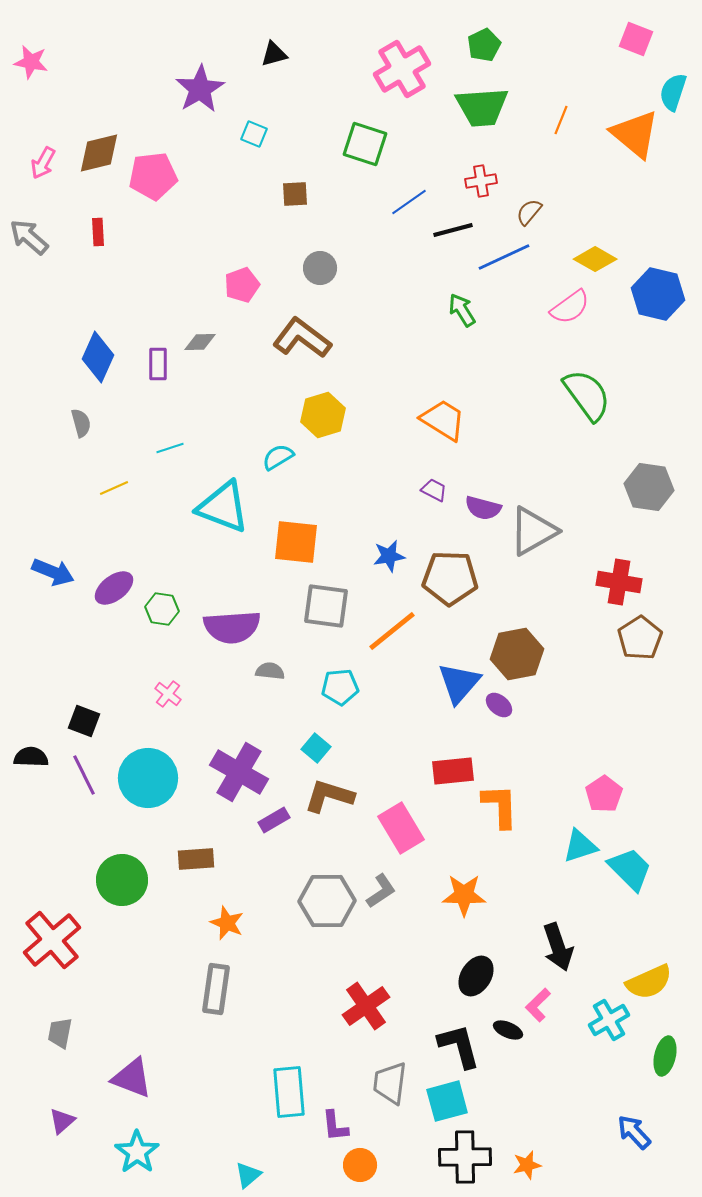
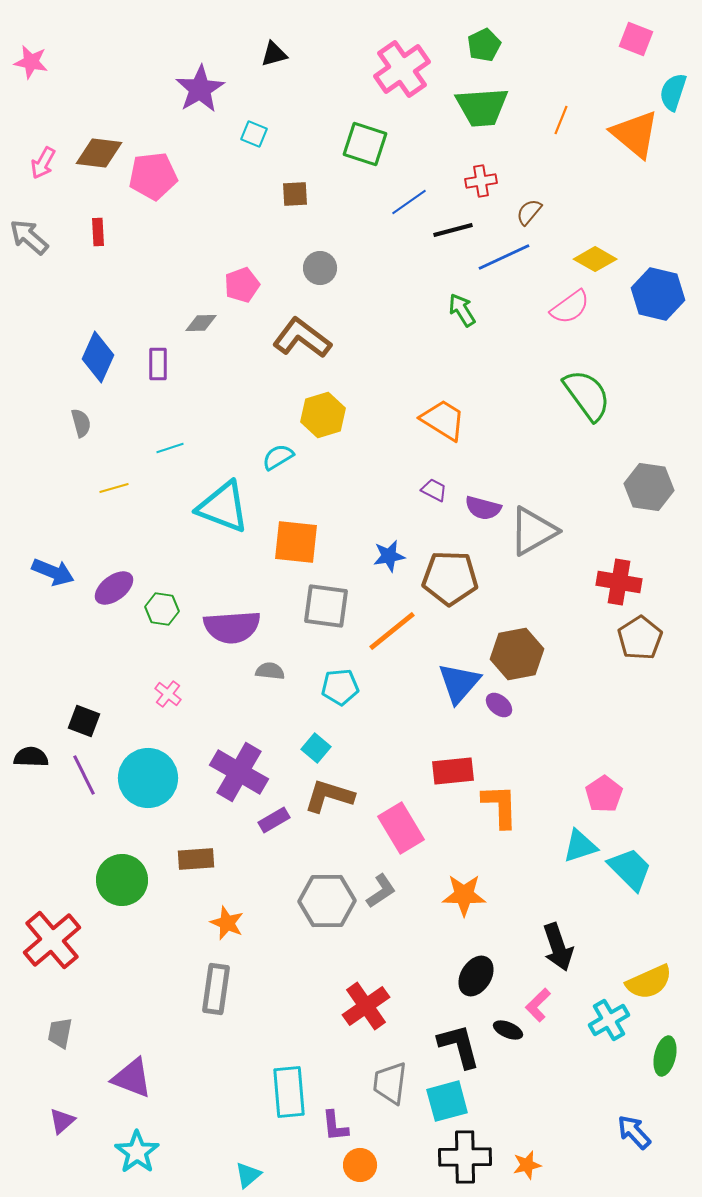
pink cross at (402, 69): rotated 4 degrees counterclockwise
brown diamond at (99, 153): rotated 21 degrees clockwise
gray diamond at (200, 342): moved 1 px right, 19 px up
yellow line at (114, 488): rotated 8 degrees clockwise
